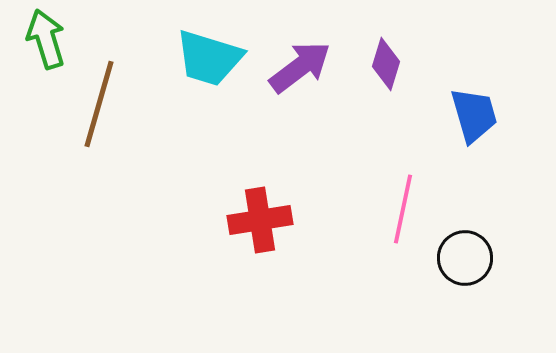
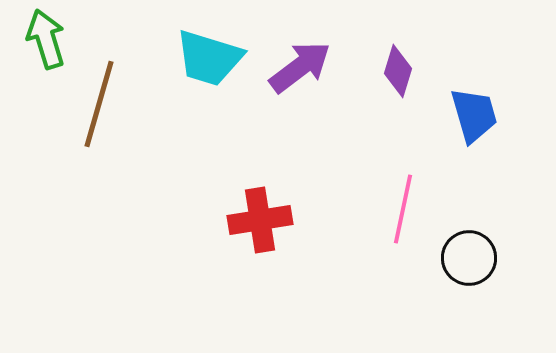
purple diamond: moved 12 px right, 7 px down
black circle: moved 4 px right
